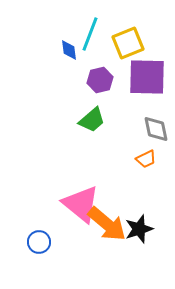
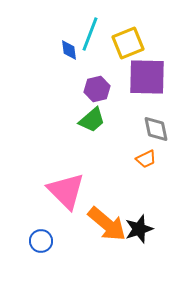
purple hexagon: moved 3 px left, 9 px down
pink triangle: moved 15 px left, 13 px up; rotated 6 degrees clockwise
blue circle: moved 2 px right, 1 px up
